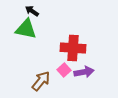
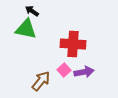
red cross: moved 4 px up
